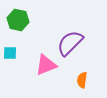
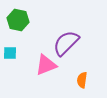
purple semicircle: moved 4 px left
